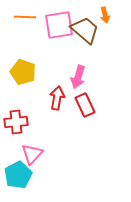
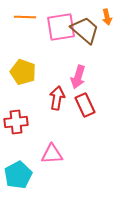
orange arrow: moved 2 px right, 2 px down
pink square: moved 2 px right, 2 px down
pink triangle: moved 20 px right; rotated 45 degrees clockwise
